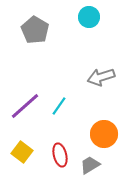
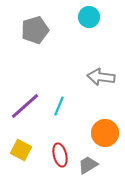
gray pentagon: rotated 24 degrees clockwise
gray arrow: rotated 24 degrees clockwise
cyan line: rotated 12 degrees counterclockwise
orange circle: moved 1 px right, 1 px up
yellow square: moved 1 px left, 2 px up; rotated 10 degrees counterclockwise
gray trapezoid: moved 2 px left
